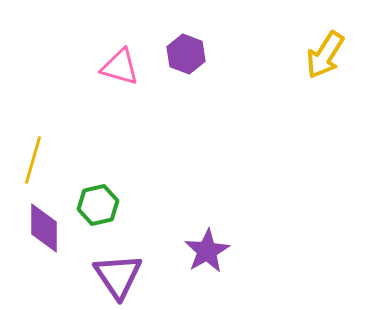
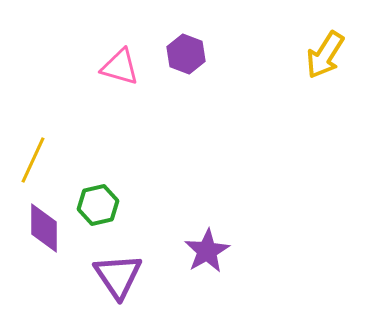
yellow line: rotated 9 degrees clockwise
